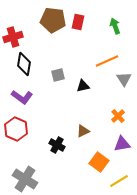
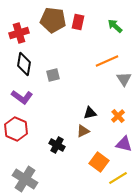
green arrow: rotated 28 degrees counterclockwise
red cross: moved 6 px right, 4 px up
gray square: moved 5 px left
black triangle: moved 7 px right, 27 px down
purple triangle: moved 2 px right; rotated 24 degrees clockwise
yellow line: moved 1 px left, 3 px up
